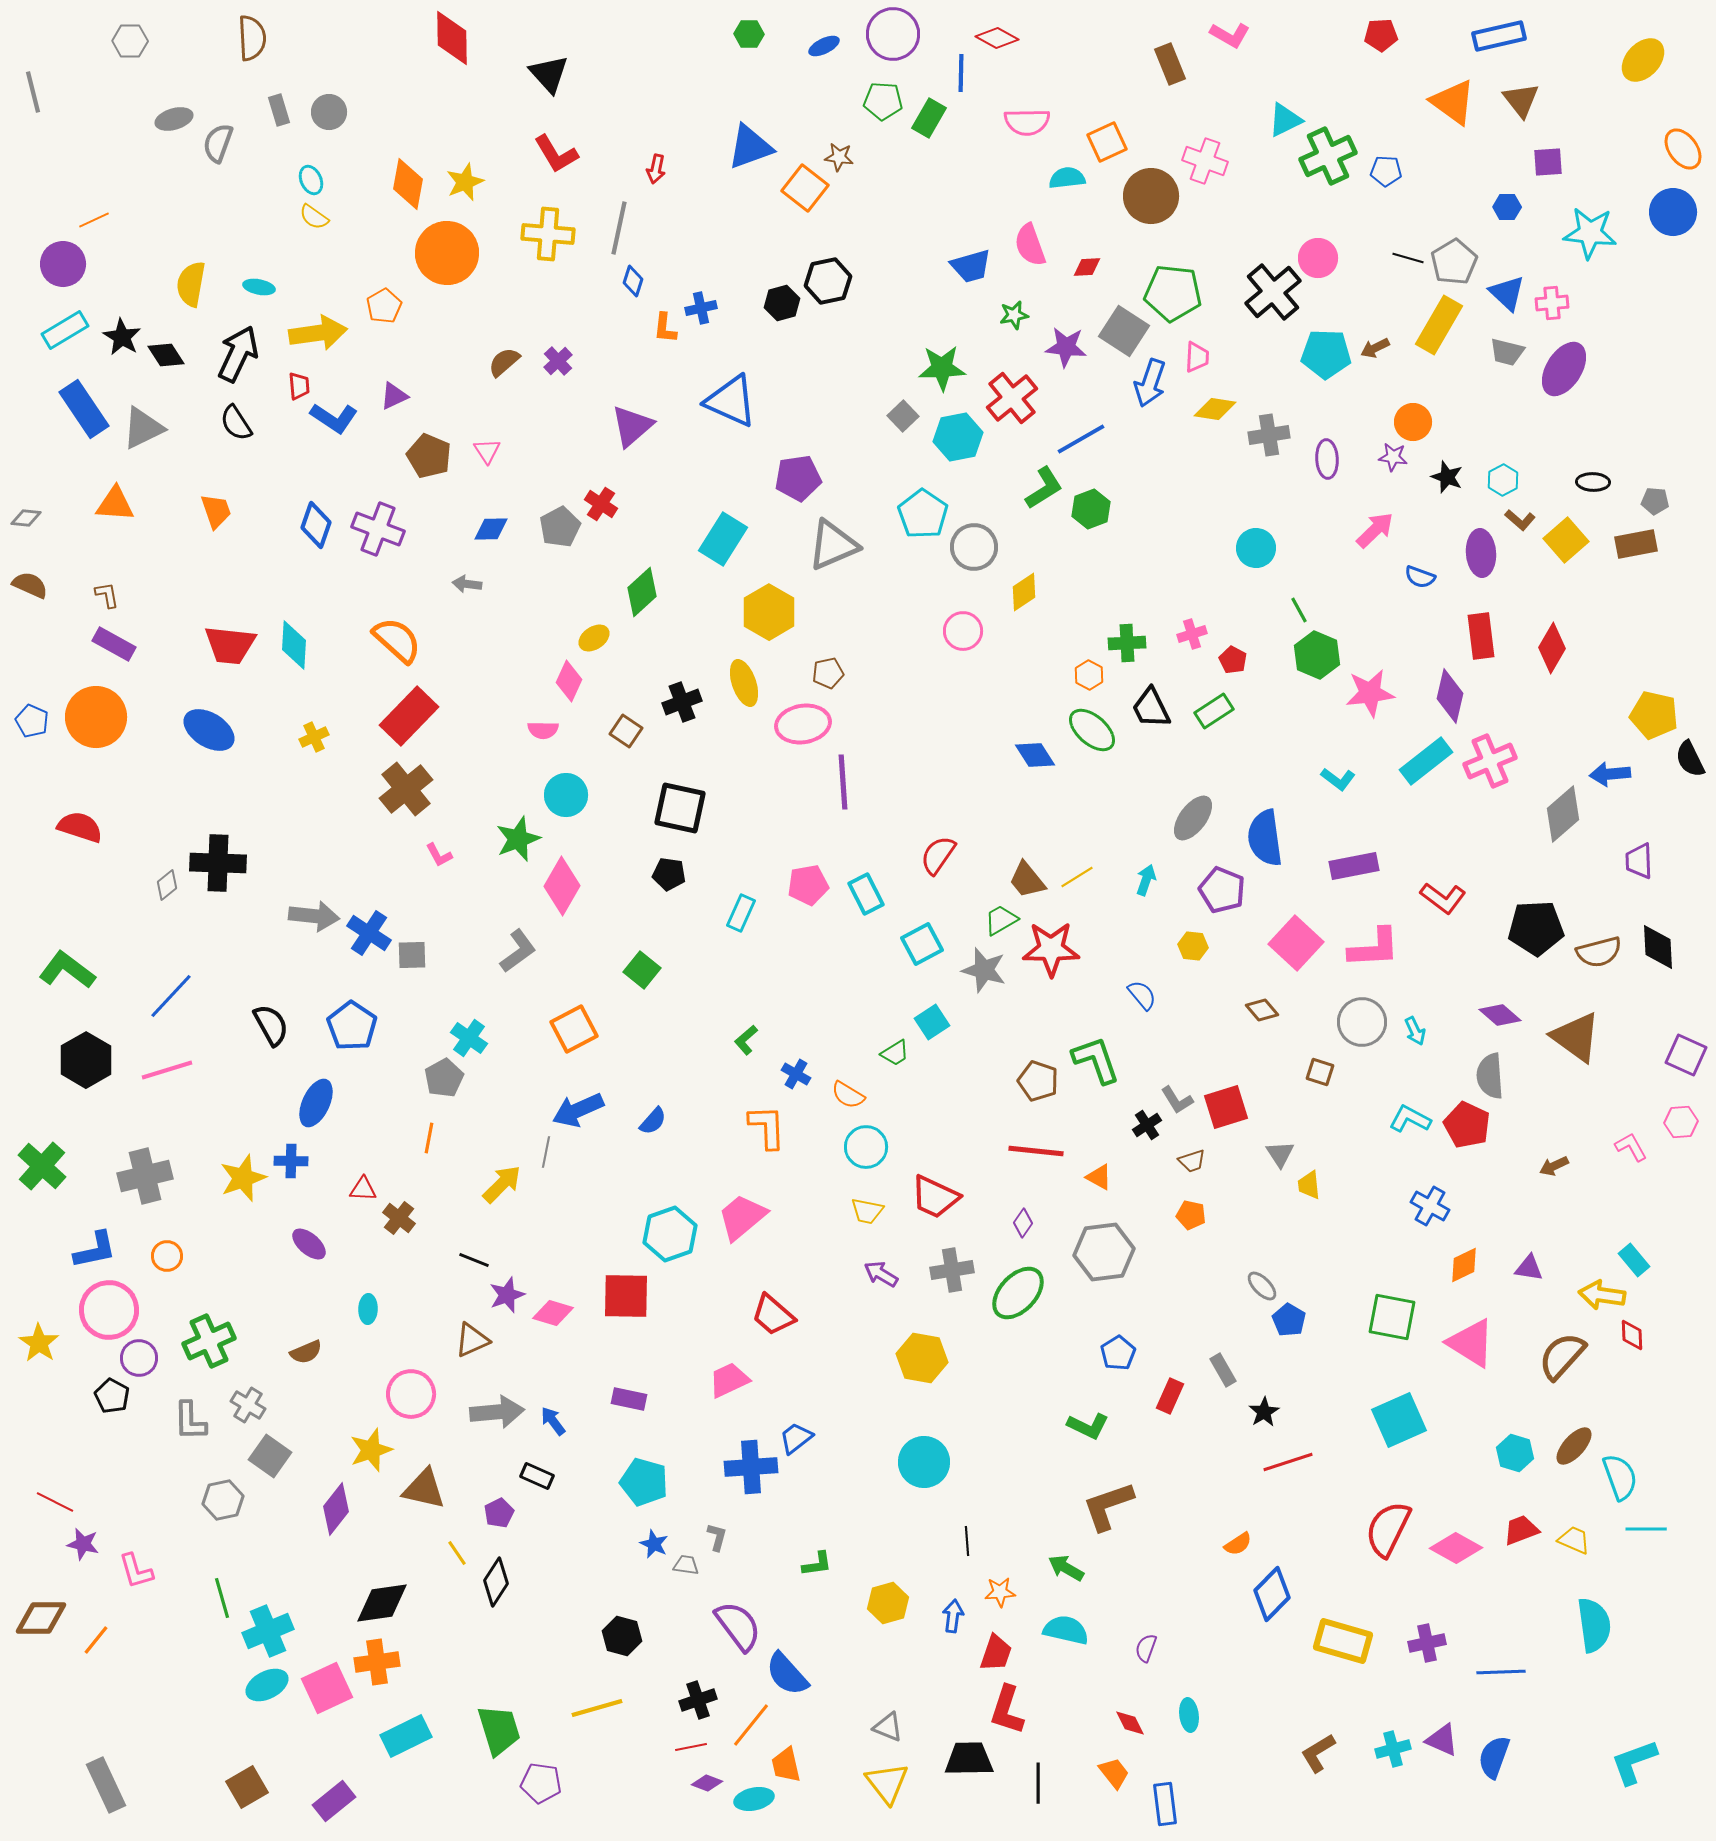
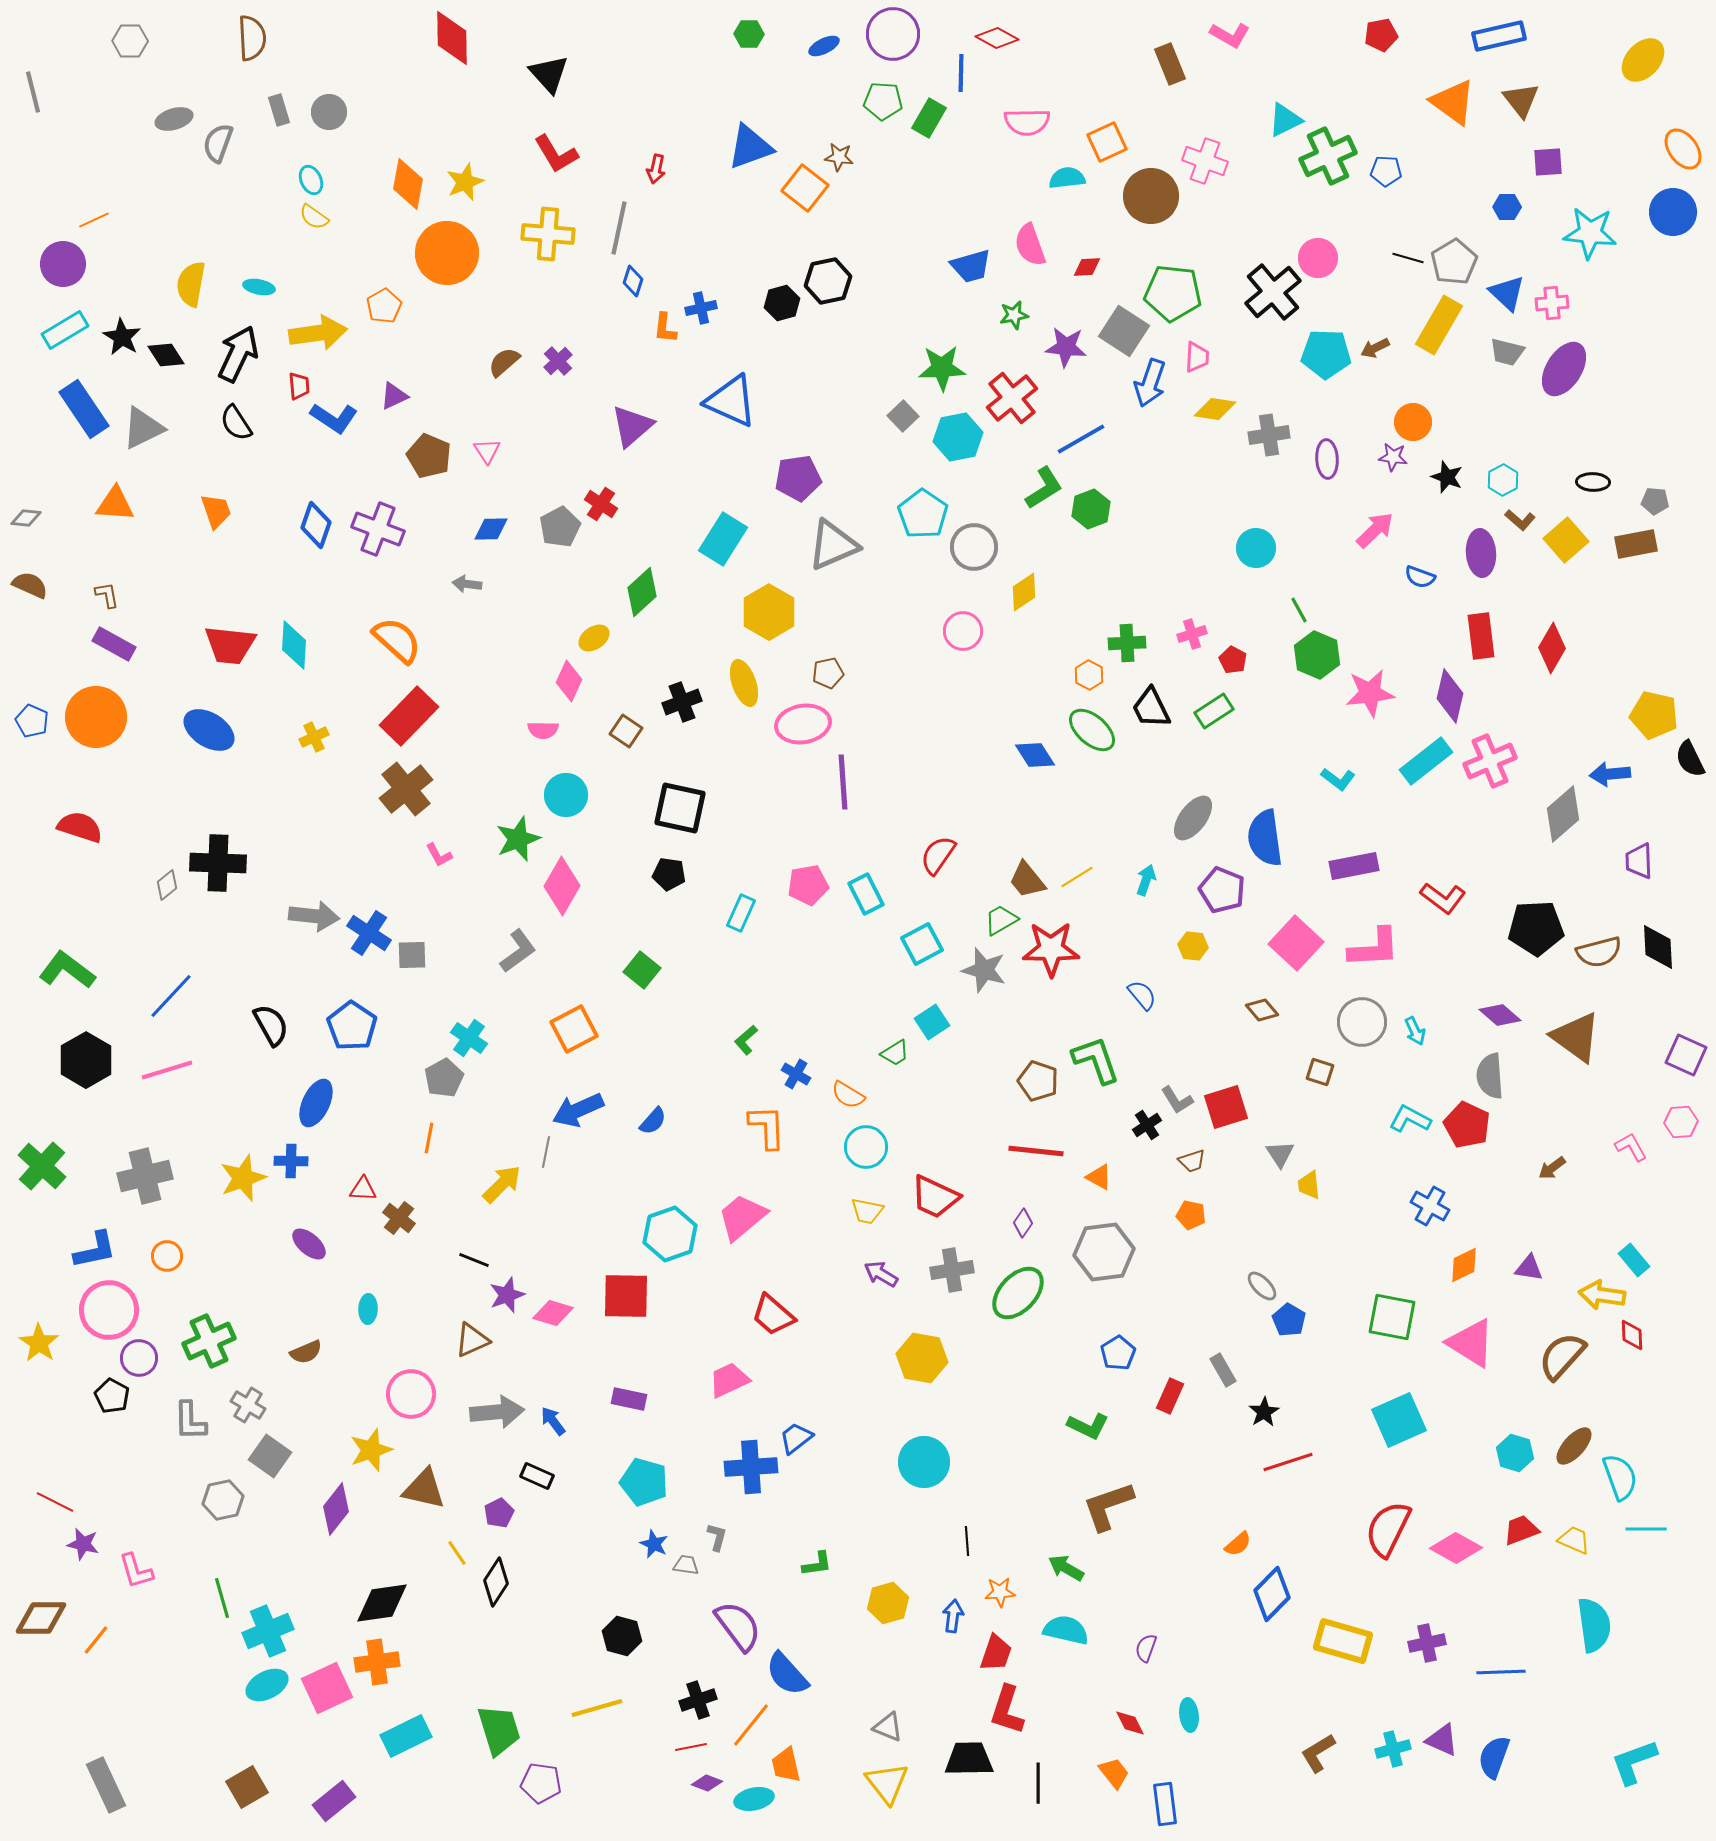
red pentagon at (1381, 35): rotated 8 degrees counterclockwise
brown arrow at (1554, 1166): moved 2 px left, 2 px down; rotated 12 degrees counterclockwise
orange semicircle at (1238, 1544): rotated 8 degrees counterclockwise
